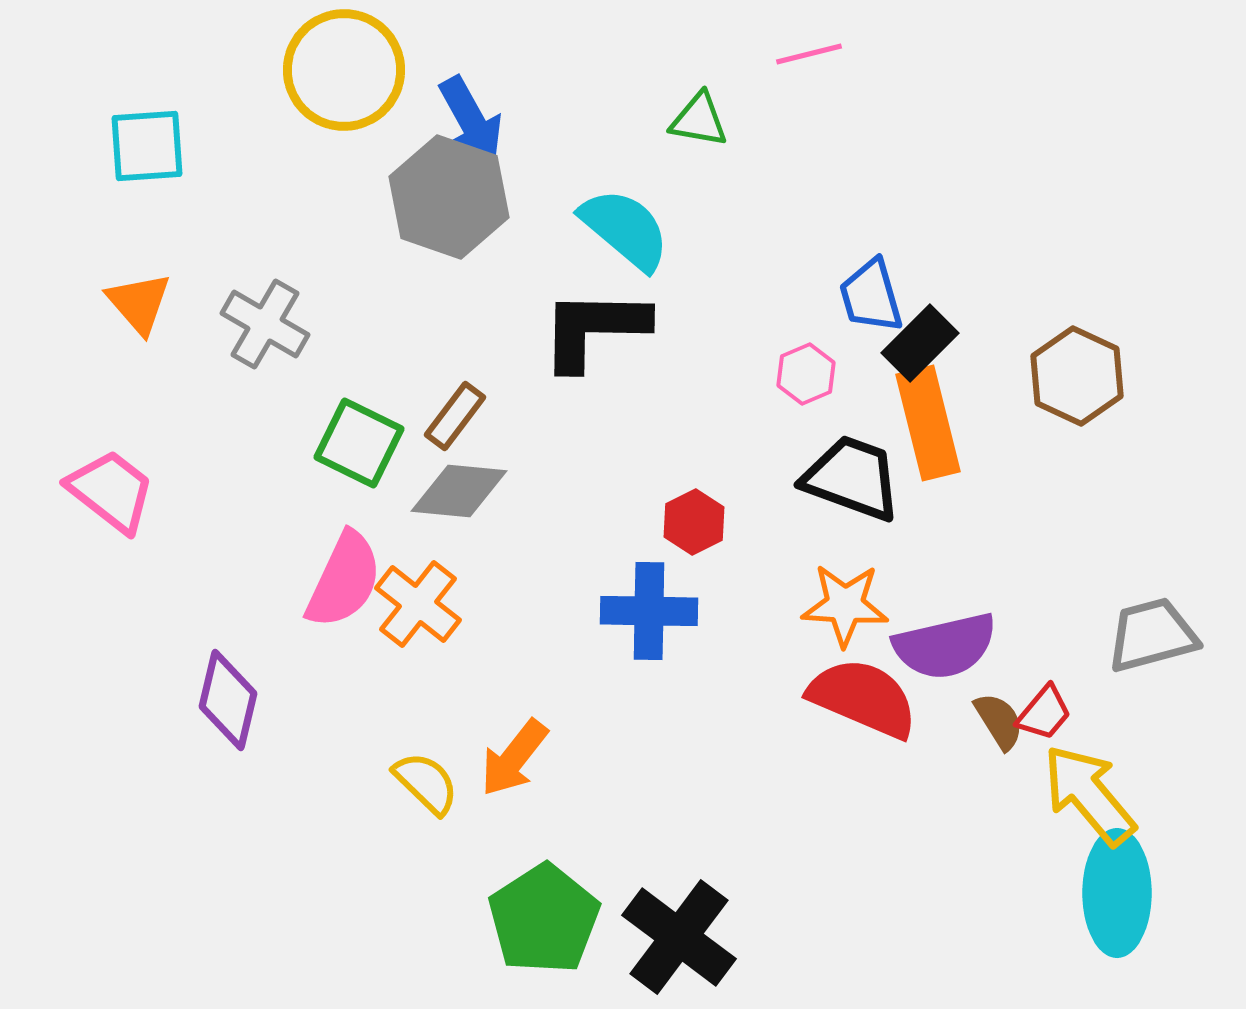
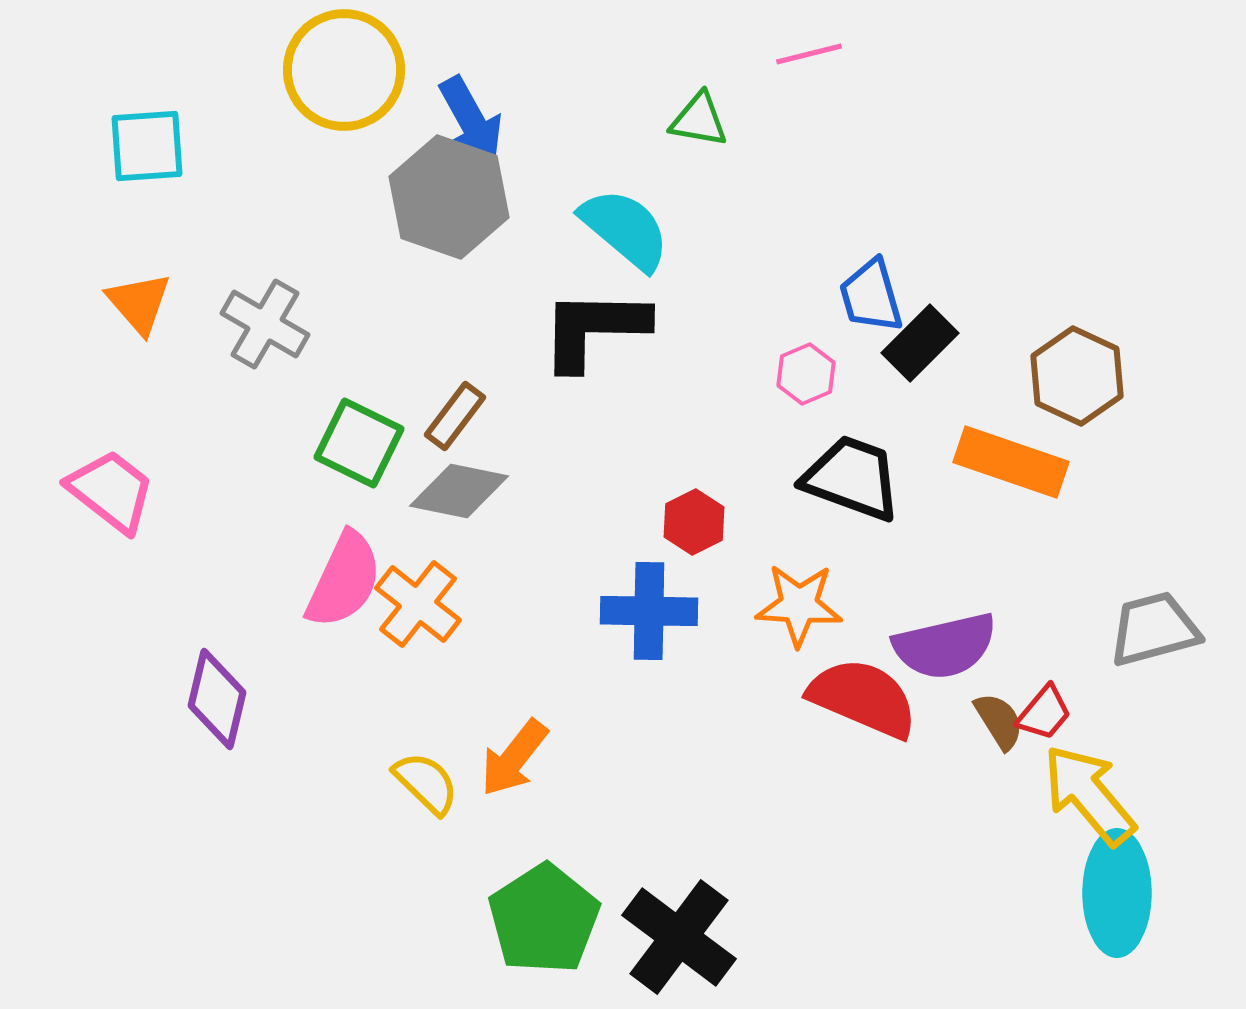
orange rectangle: moved 83 px right, 39 px down; rotated 57 degrees counterclockwise
gray diamond: rotated 6 degrees clockwise
orange star: moved 46 px left
gray trapezoid: moved 2 px right, 6 px up
purple diamond: moved 11 px left, 1 px up
